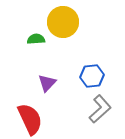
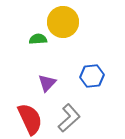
green semicircle: moved 2 px right
gray L-shape: moved 31 px left, 9 px down
